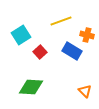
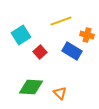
orange triangle: moved 25 px left, 2 px down
